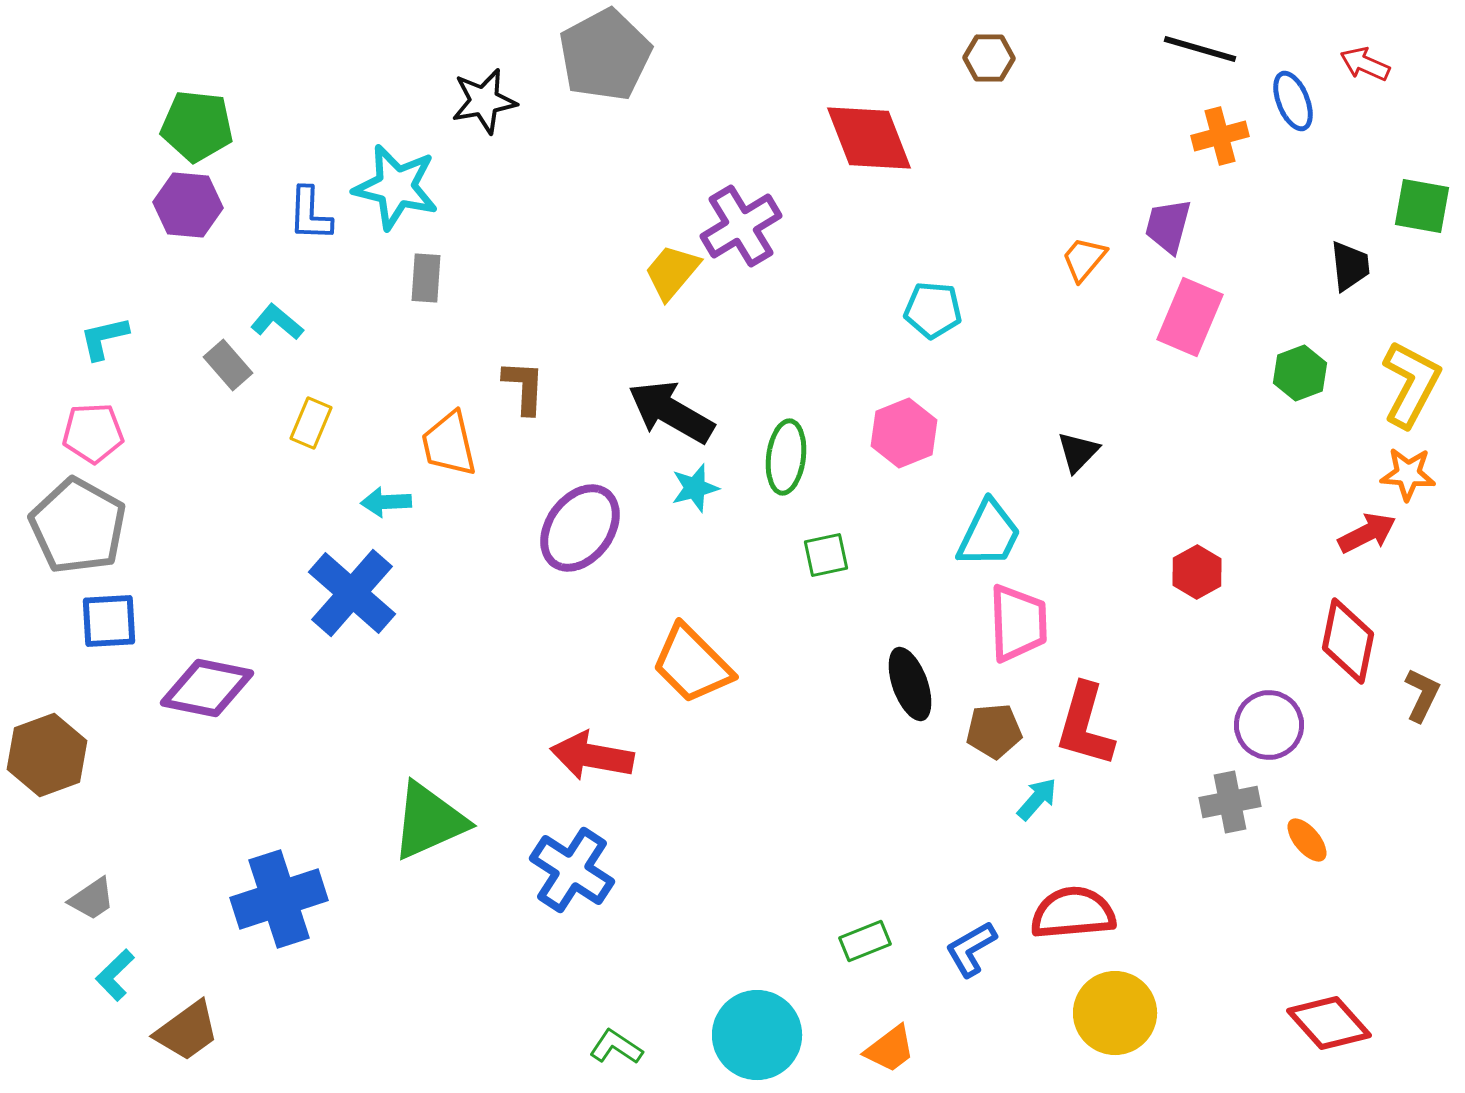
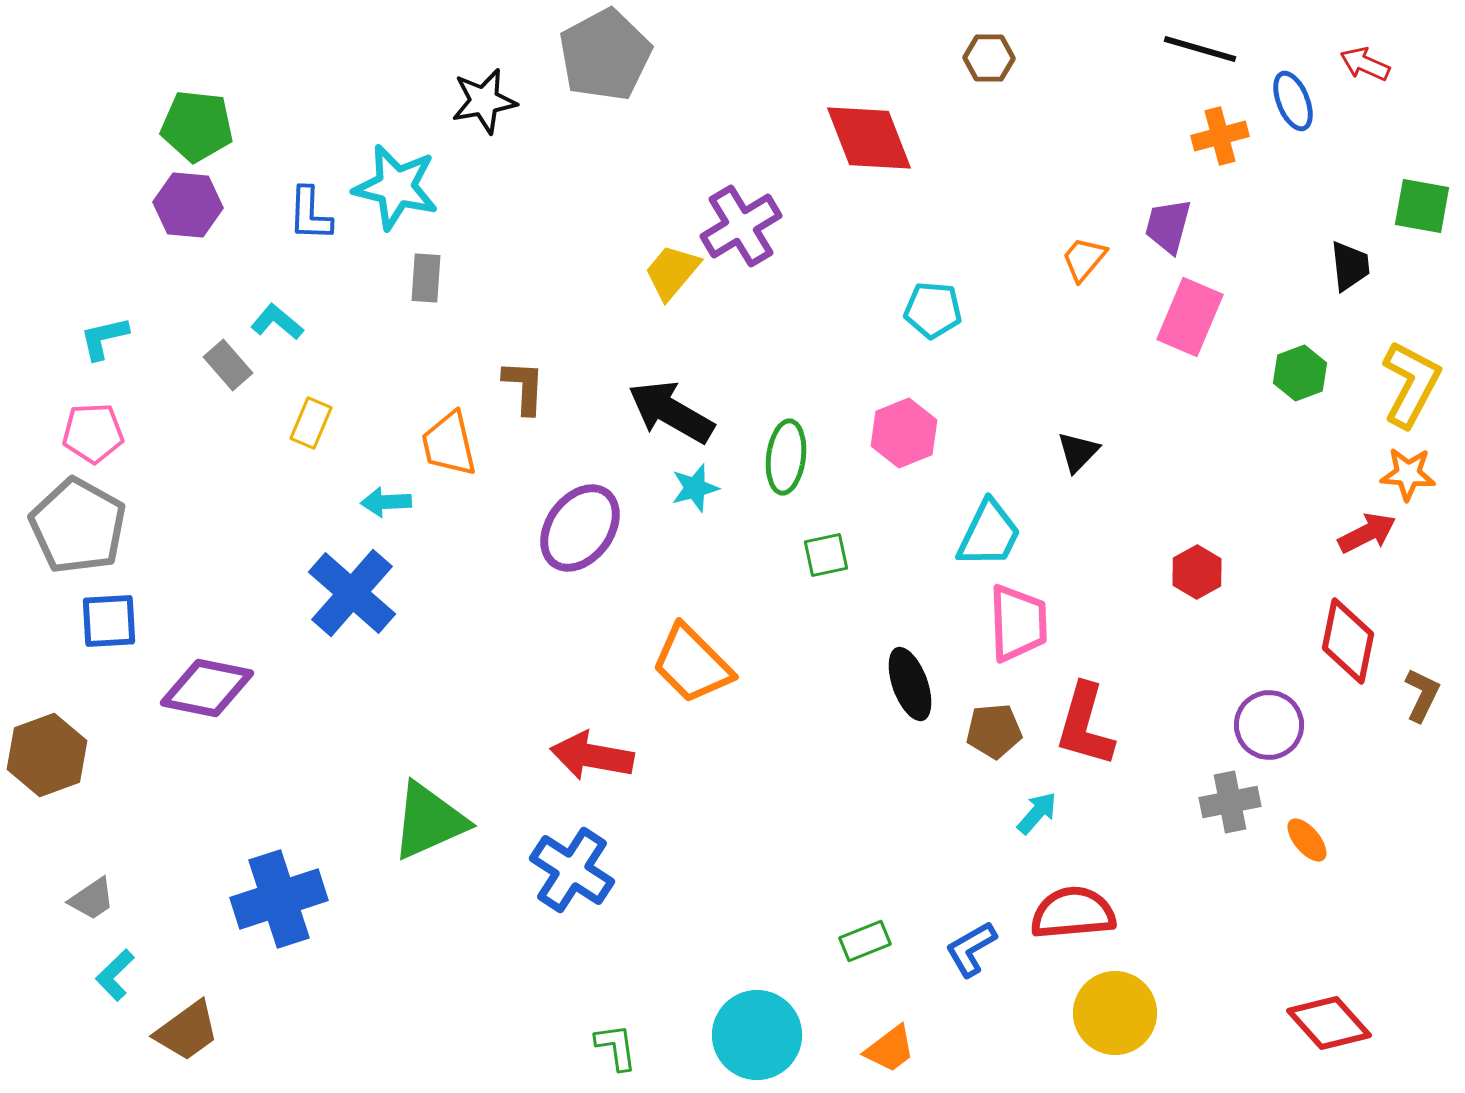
cyan arrow at (1037, 799): moved 14 px down
green L-shape at (616, 1047): rotated 48 degrees clockwise
